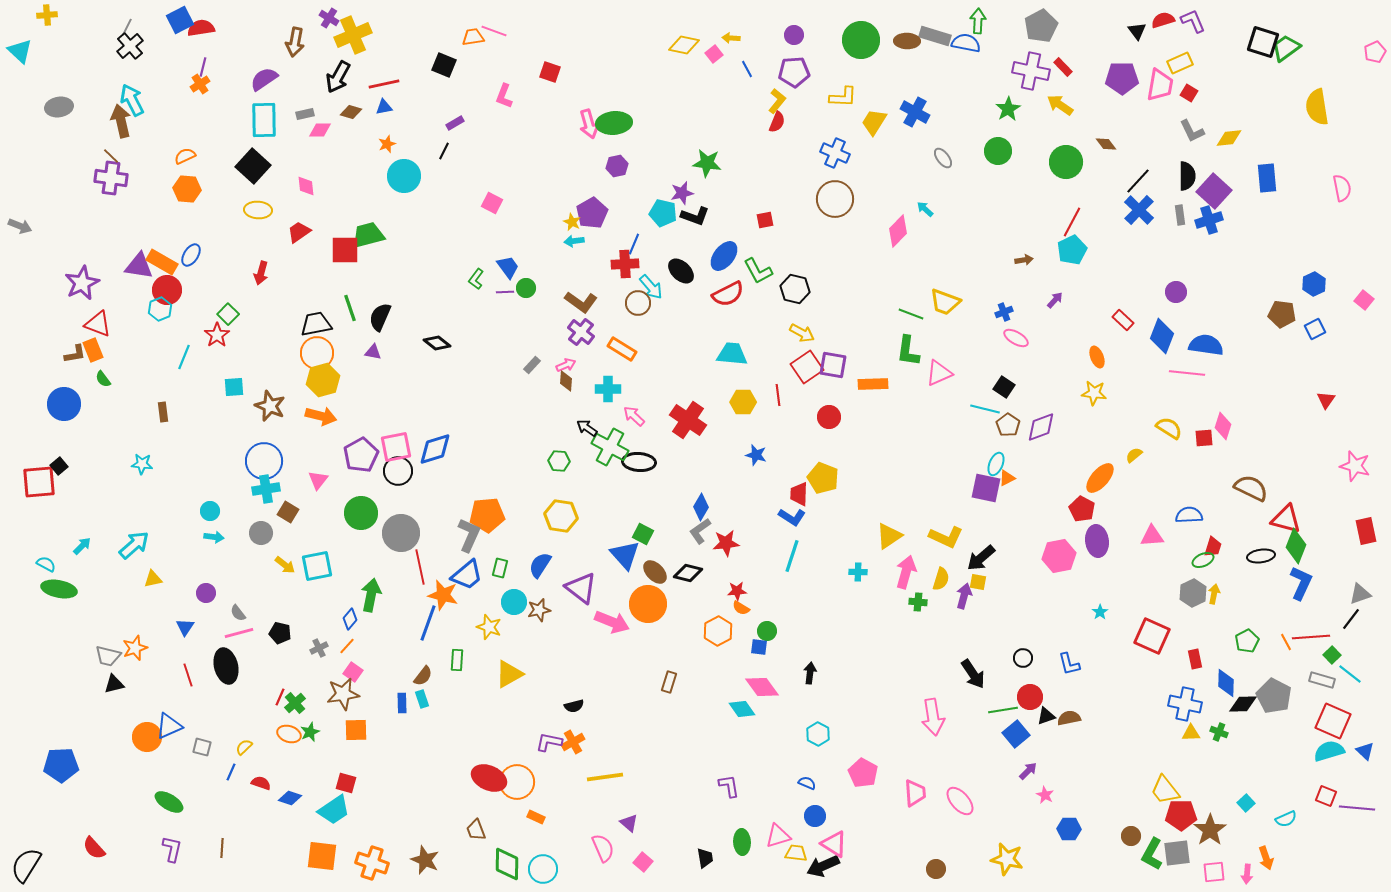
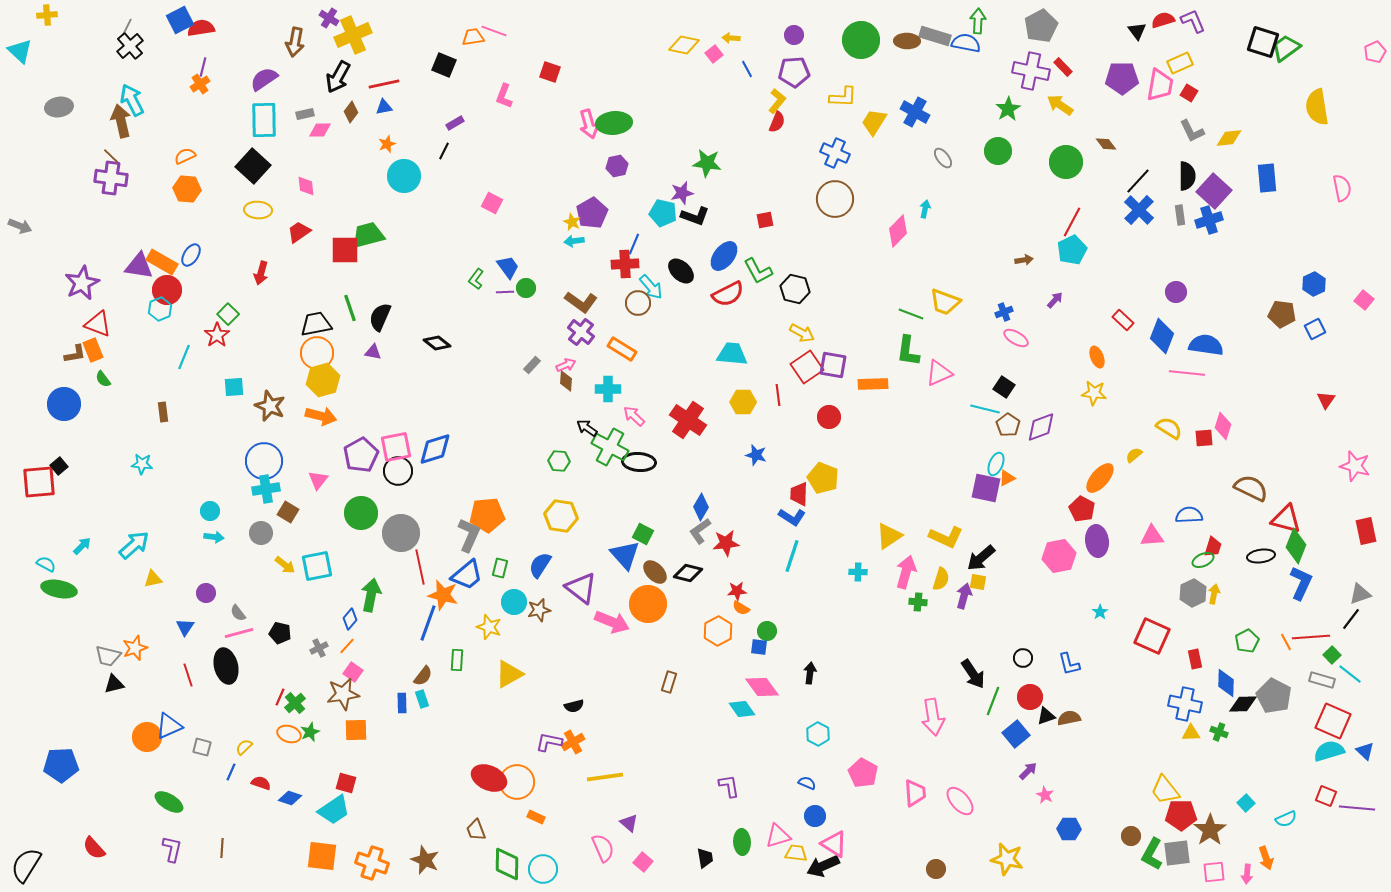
brown diamond at (351, 112): rotated 70 degrees counterclockwise
cyan arrow at (925, 209): rotated 60 degrees clockwise
green line at (1003, 710): moved 10 px left, 9 px up; rotated 60 degrees counterclockwise
